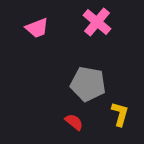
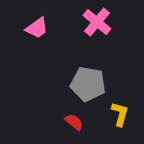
pink trapezoid: rotated 15 degrees counterclockwise
